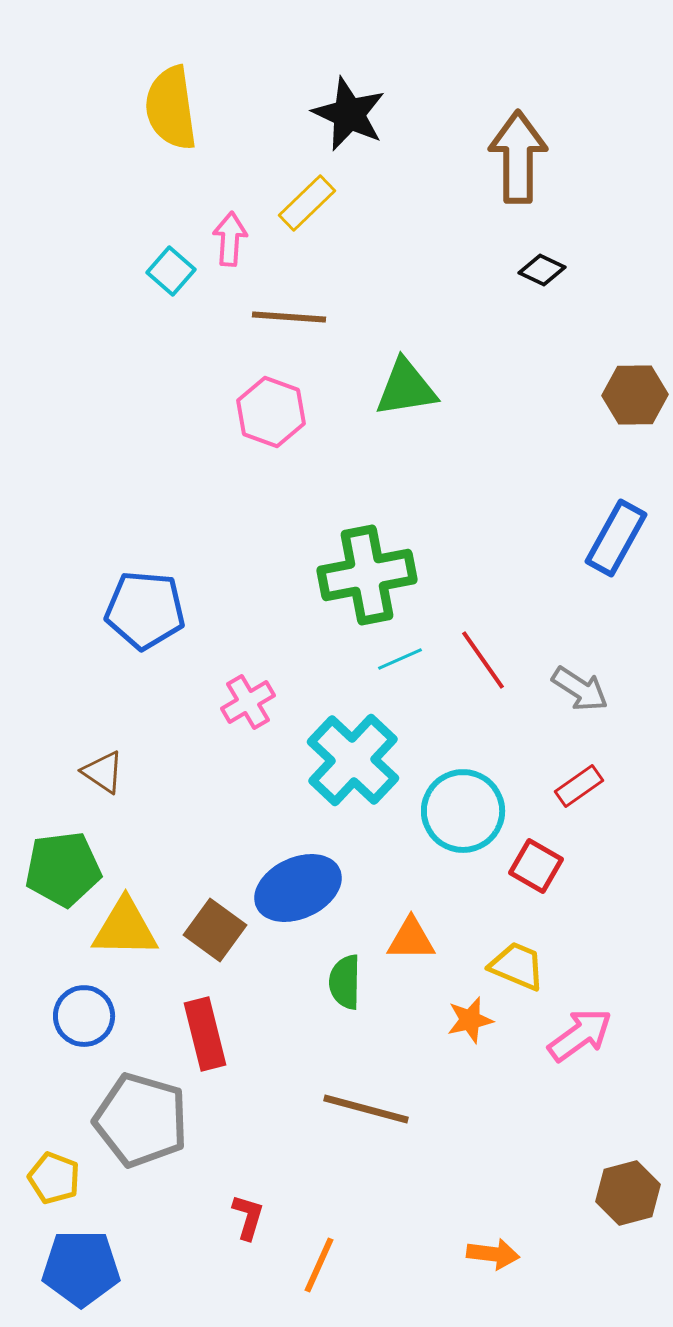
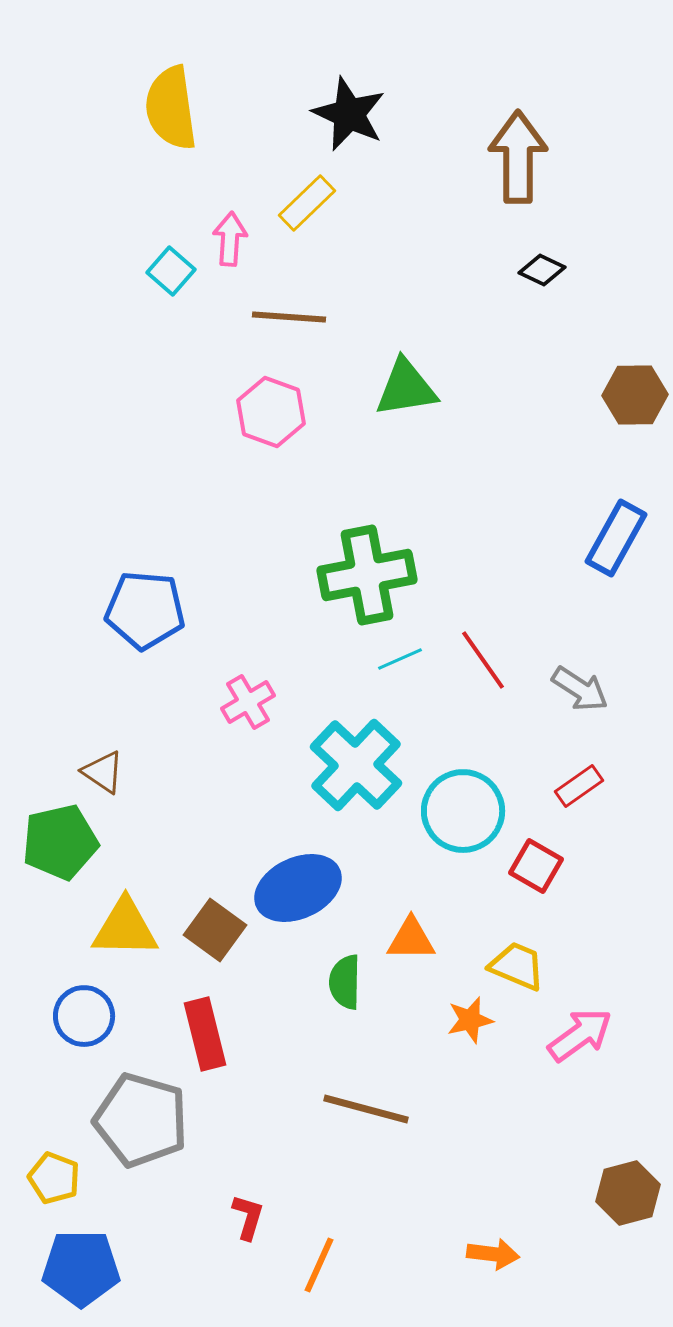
cyan cross at (353, 760): moved 3 px right, 5 px down
green pentagon at (63, 869): moved 3 px left, 27 px up; rotated 6 degrees counterclockwise
